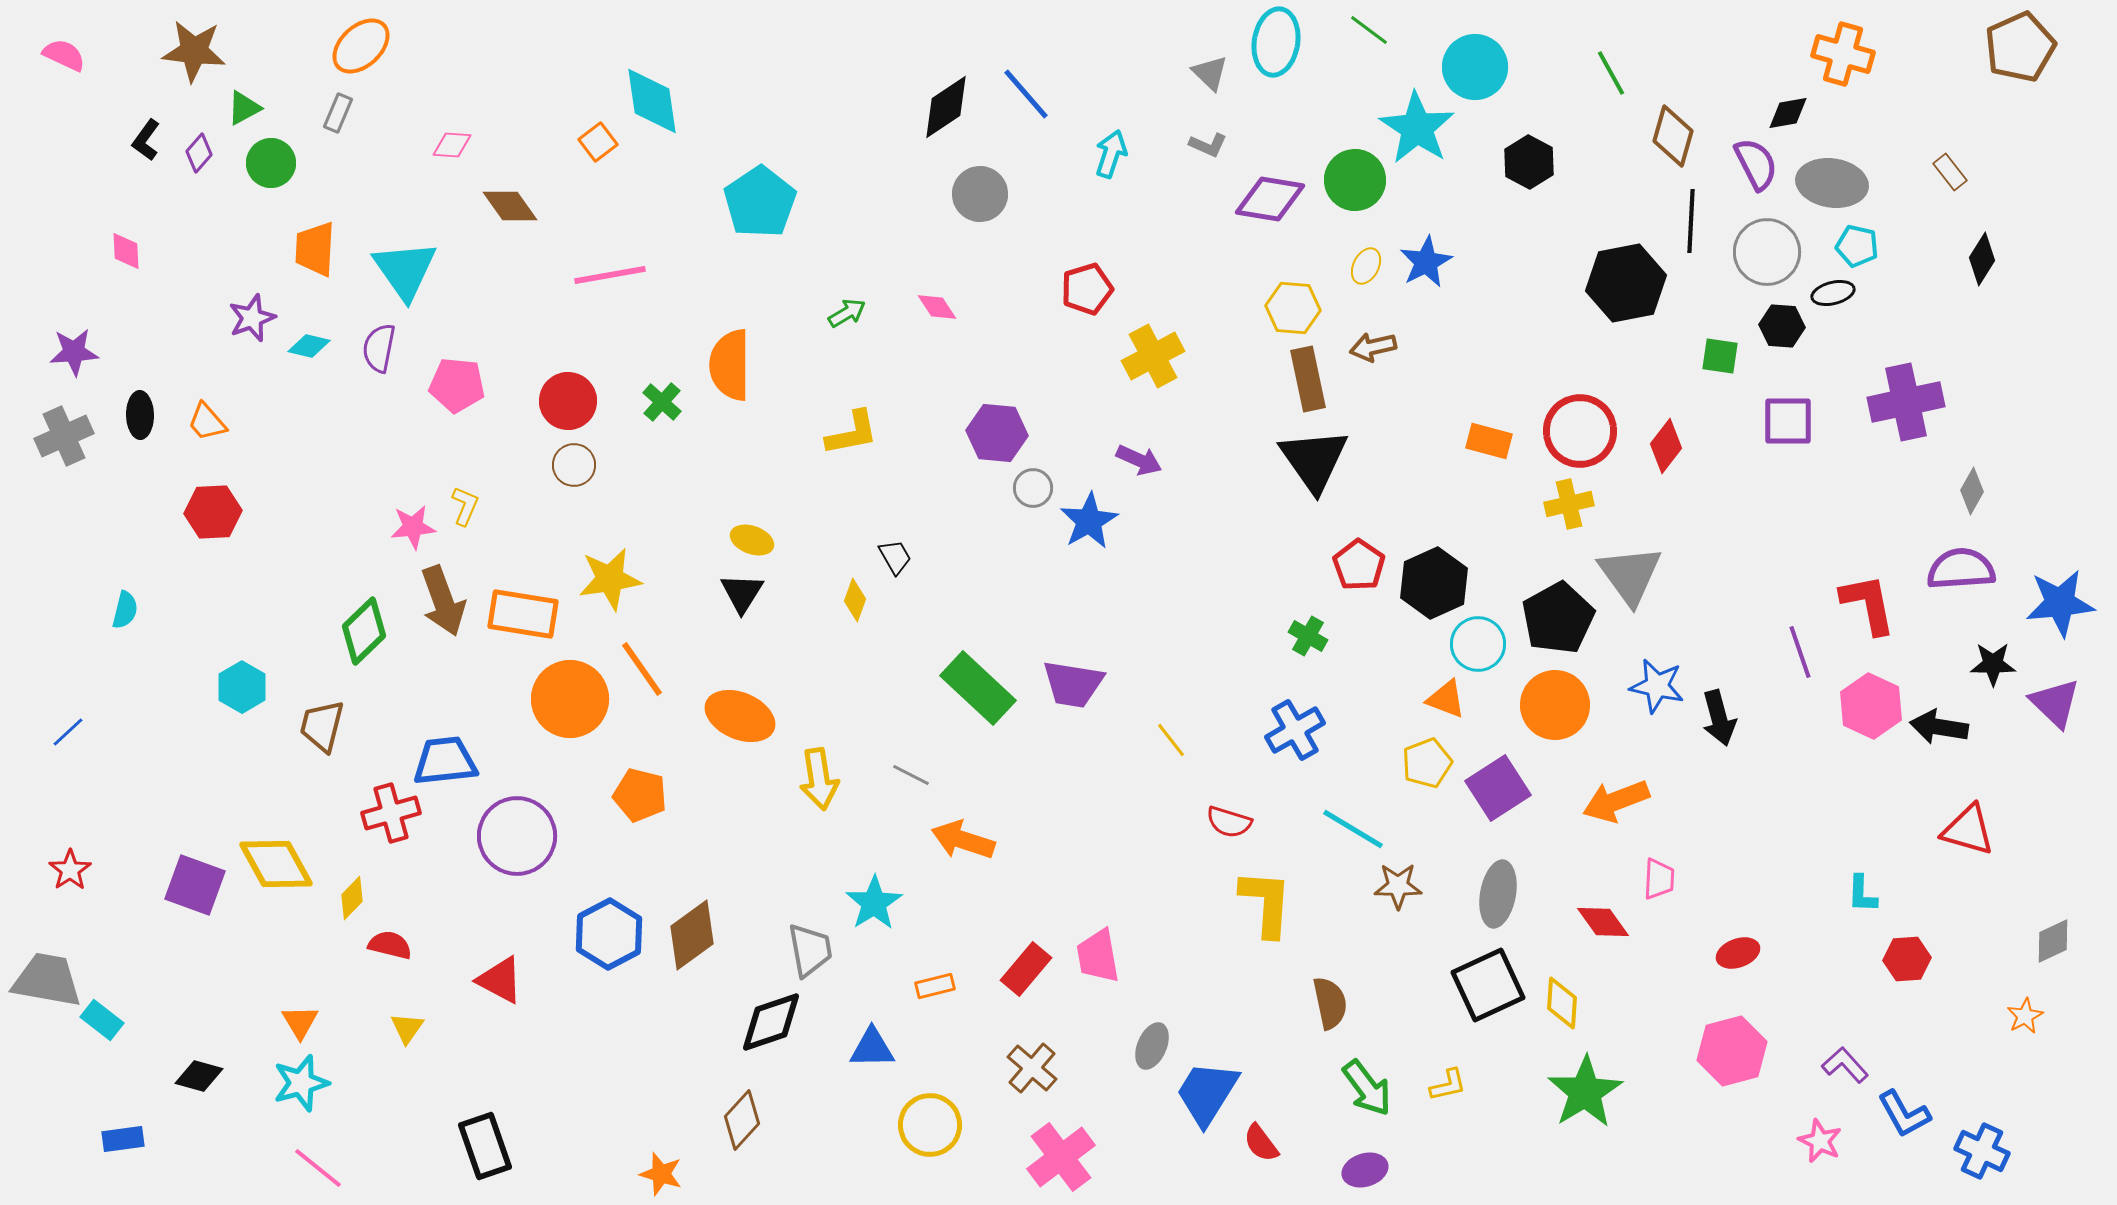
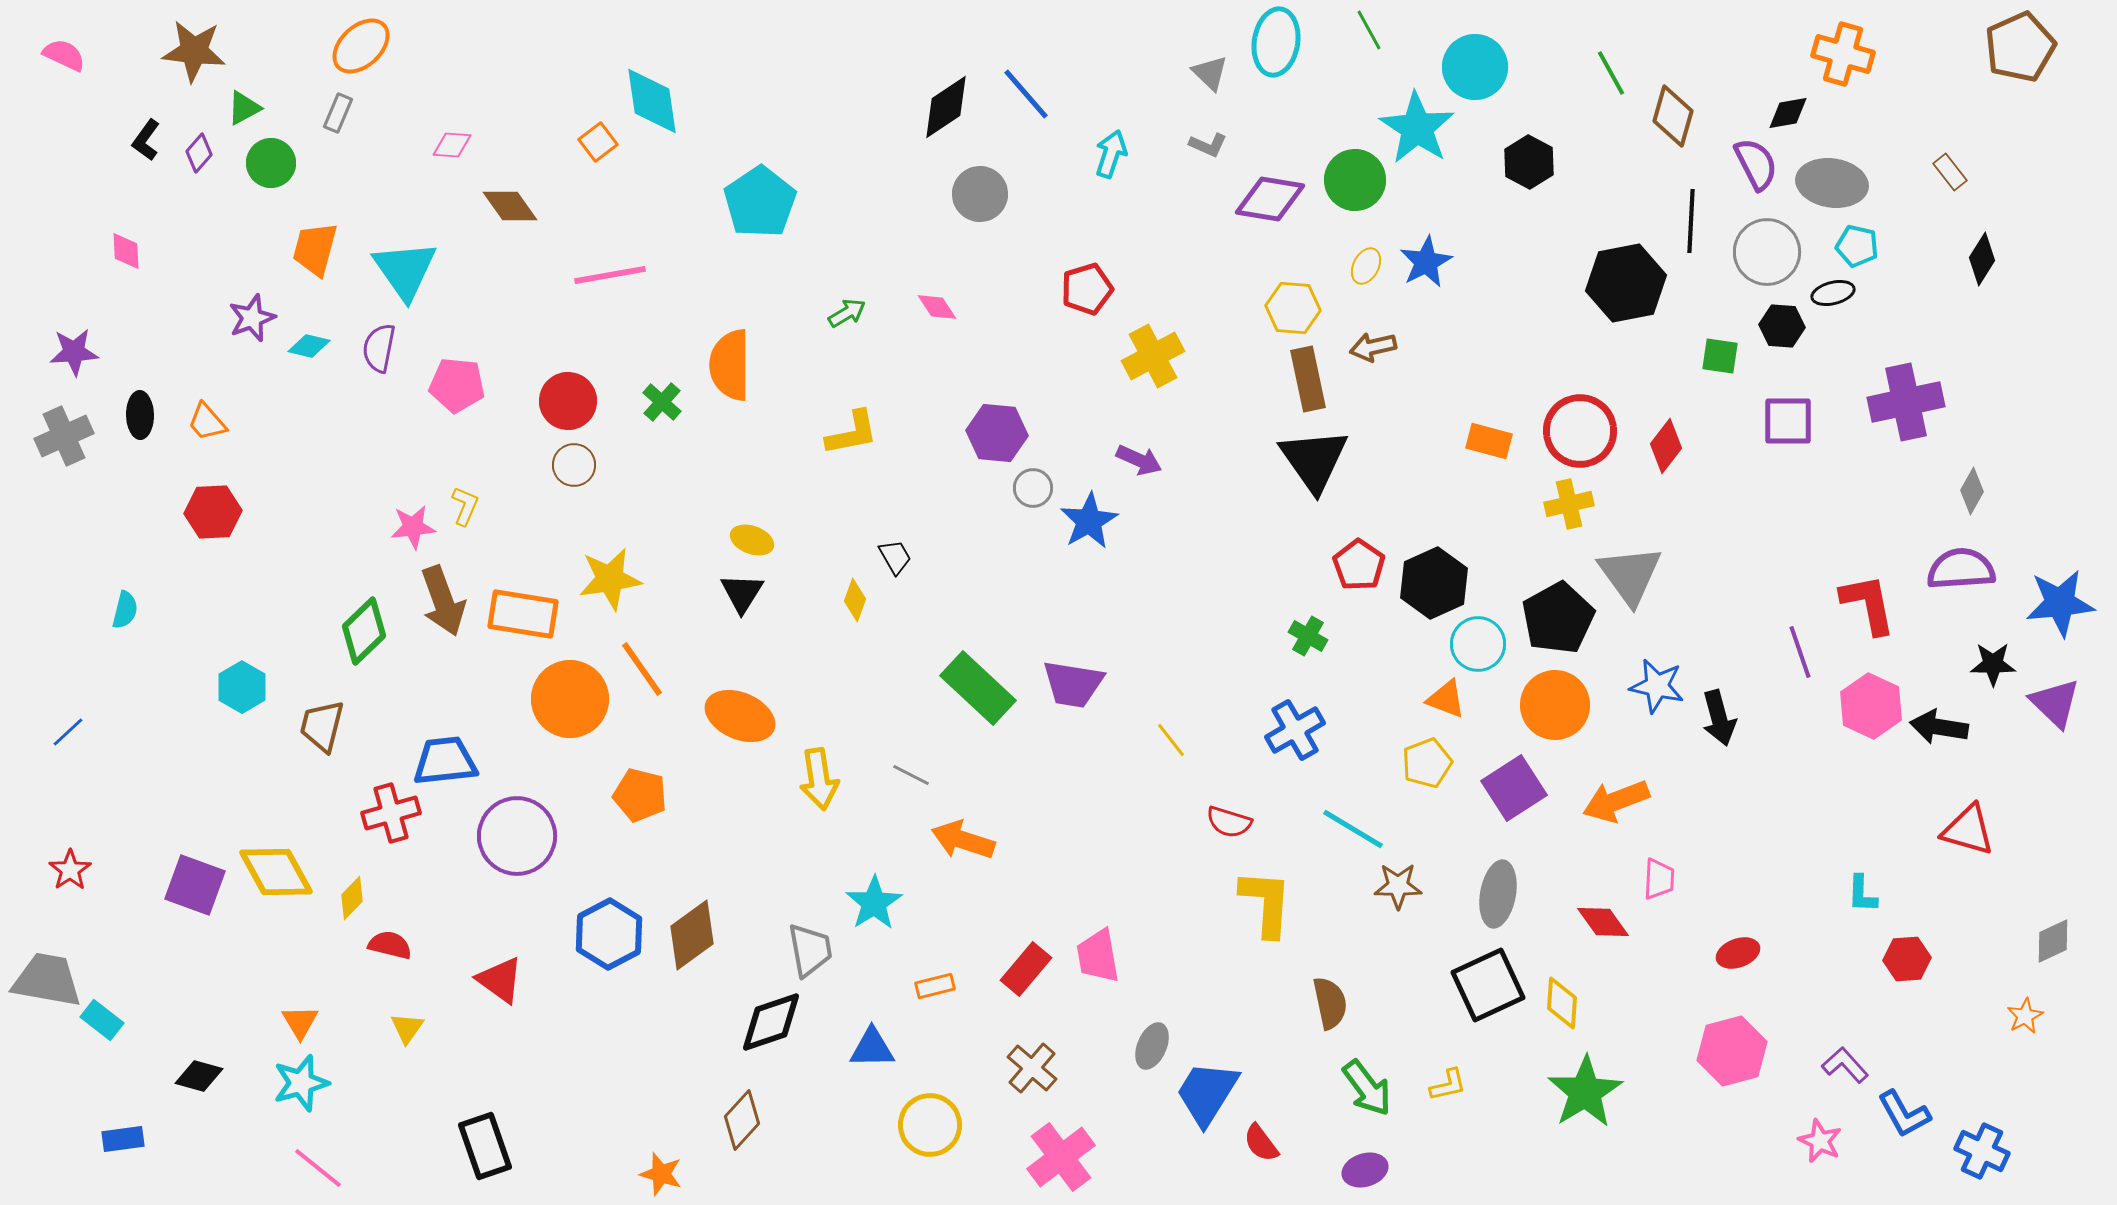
green line at (1369, 30): rotated 24 degrees clockwise
brown diamond at (1673, 136): moved 20 px up
orange trapezoid at (315, 249): rotated 12 degrees clockwise
purple square at (1498, 788): moved 16 px right
yellow diamond at (276, 864): moved 8 px down
red triangle at (500, 980): rotated 8 degrees clockwise
